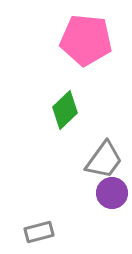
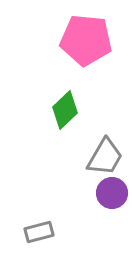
gray trapezoid: moved 1 px right, 3 px up; rotated 6 degrees counterclockwise
